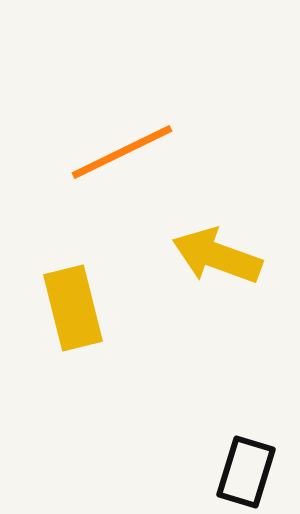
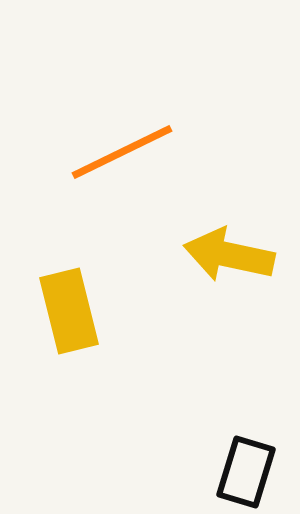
yellow arrow: moved 12 px right, 1 px up; rotated 8 degrees counterclockwise
yellow rectangle: moved 4 px left, 3 px down
